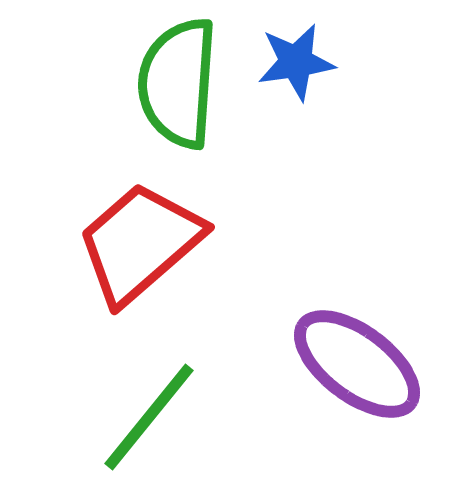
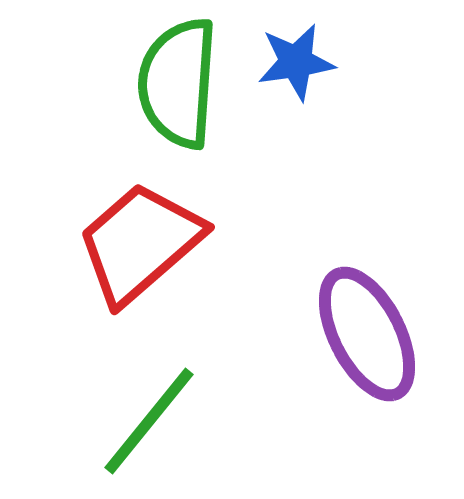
purple ellipse: moved 10 px right, 30 px up; rotated 26 degrees clockwise
green line: moved 4 px down
